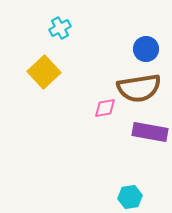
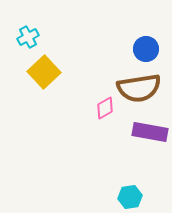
cyan cross: moved 32 px left, 9 px down
pink diamond: rotated 20 degrees counterclockwise
